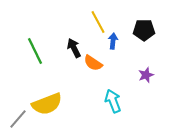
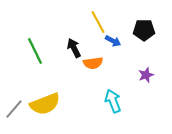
blue arrow: rotated 112 degrees clockwise
orange semicircle: rotated 42 degrees counterclockwise
yellow semicircle: moved 2 px left
gray line: moved 4 px left, 10 px up
